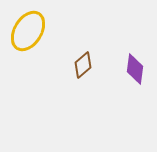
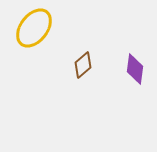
yellow ellipse: moved 6 px right, 3 px up; rotated 6 degrees clockwise
